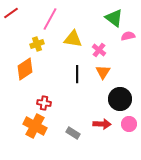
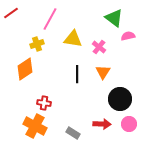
pink cross: moved 3 px up
